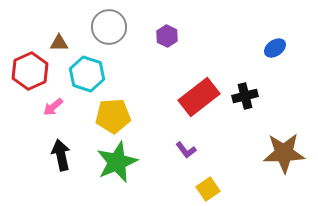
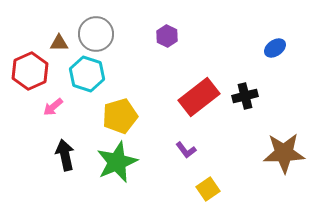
gray circle: moved 13 px left, 7 px down
yellow pentagon: moved 7 px right; rotated 12 degrees counterclockwise
black arrow: moved 4 px right
